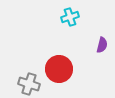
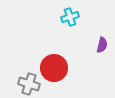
red circle: moved 5 px left, 1 px up
